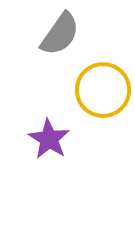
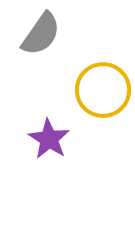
gray semicircle: moved 19 px left
